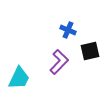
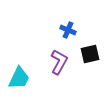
black square: moved 3 px down
purple L-shape: rotated 15 degrees counterclockwise
